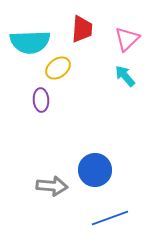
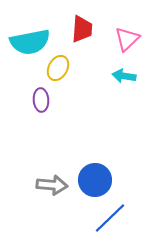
cyan semicircle: rotated 9 degrees counterclockwise
yellow ellipse: rotated 25 degrees counterclockwise
cyan arrow: moved 1 px left; rotated 40 degrees counterclockwise
blue circle: moved 10 px down
gray arrow: moved 1 px up
blue line: rotated 24 degrees counterclockwise
